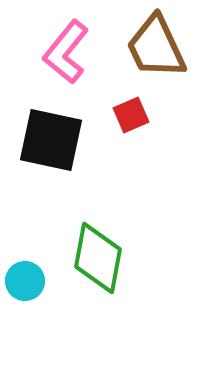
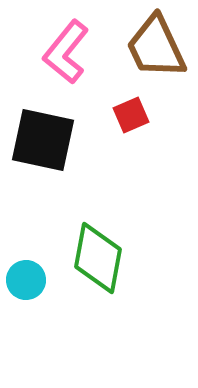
black square: moved 8 px left
cyan circle: moved 1 px right, 1 px up
